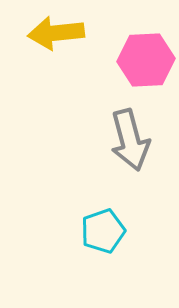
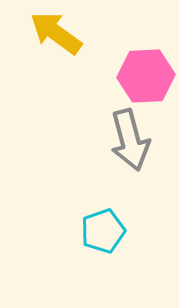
yellow arrow: rotated 42 degrees clockwise
pink hexagon: moved 16 px down
